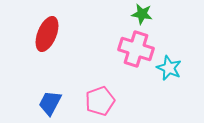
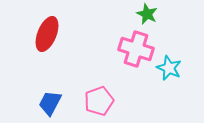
green star: moved 5 px right; rotated 15 degrees clockwise
pink pentagon: moved 1 px left
